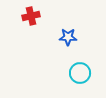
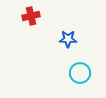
blue star: moved 2 px down
